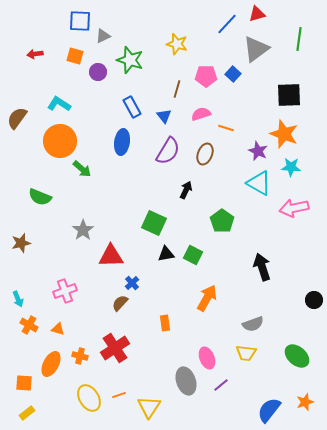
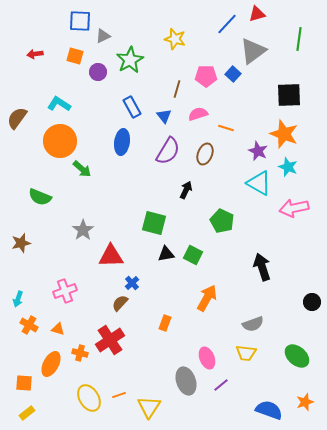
yellow star at (177, 44): moved 2 px left, 5 px up
gray triangle at (256, 49): moved 3 px left, 2 px down
green star at (130, 60): rotated 24 degrees clockwise
pink semicircle at (201, 114): moved 3 px left
cyan star at (291, 167): moved 3 px left; rotated 18 degrees clockwise
green pentagon at (222, 221): rotated 10 degrees counterclockwise
green square at (154, 223): rotated 10 degrees counterclockwise
cyan arrow at (18, 299): rotated 42 degrees clockwise
black circle at (314, 300): moved 2 px left, 2 px down
orange rectangle at (165, 323): rotated 28 degrees clockwise
red cross at (115, 348): moved 5 px left, 8 px up
orange cross at (80, 356): moved 3 px up
blue semicircle at (269, 410): rotated 72 degrees clockwise
